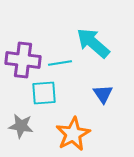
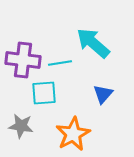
blue triangle: rotated 15 degrees clockwise
